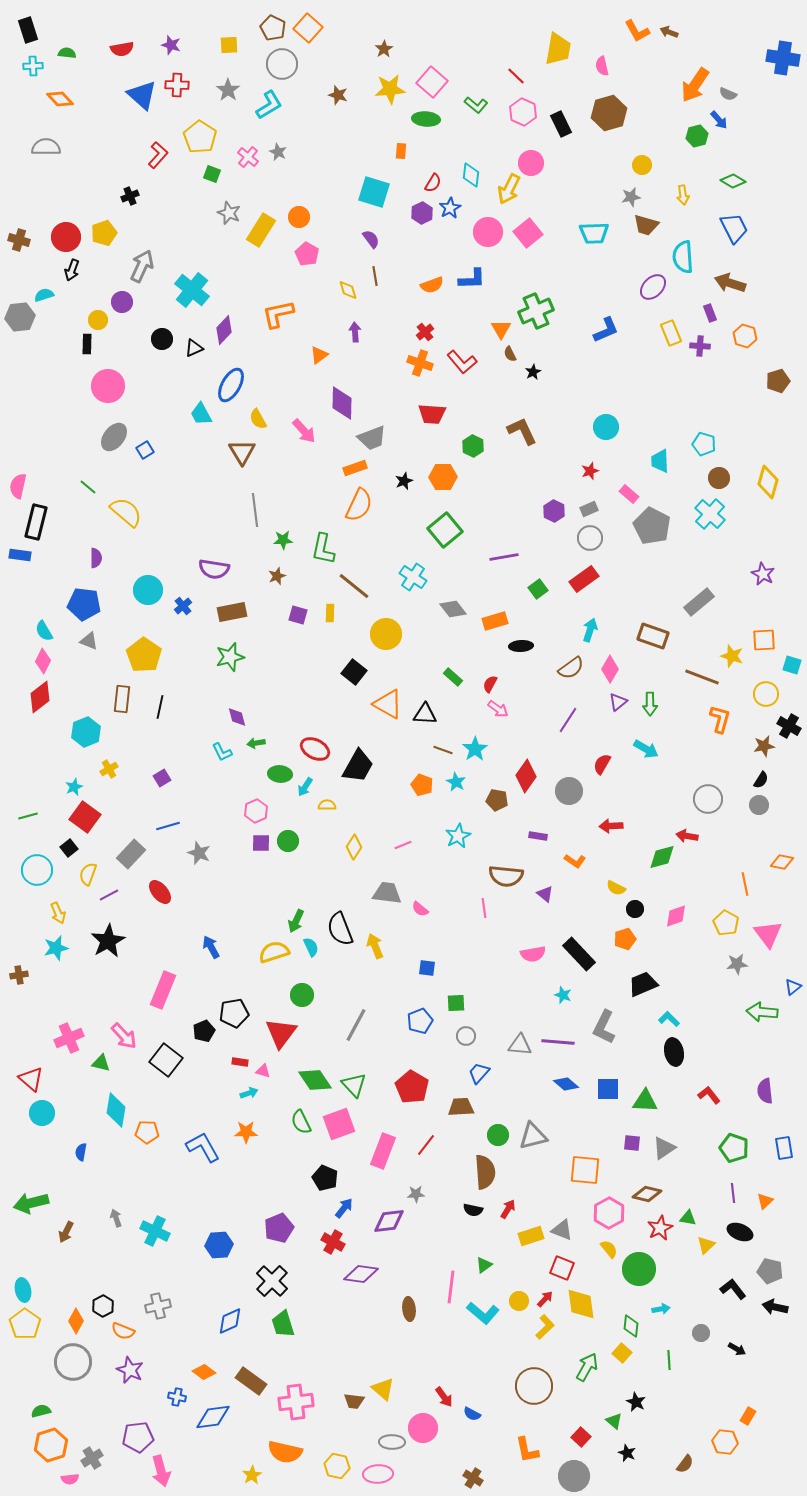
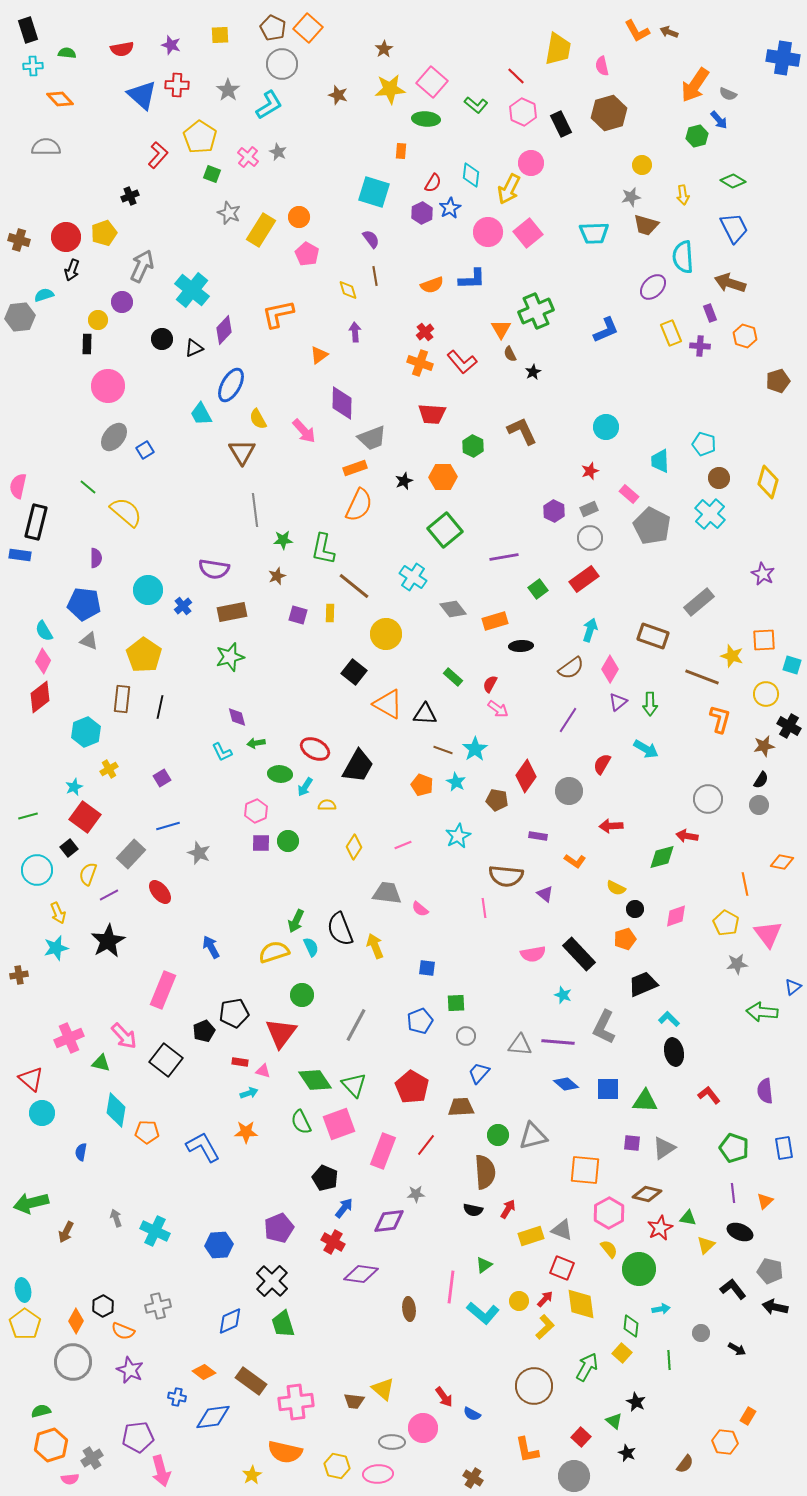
yellow square at (229, 45): moved 9 px left, 10 px up
